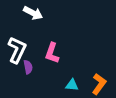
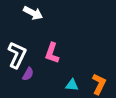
white L-shape: moved 5 px down
purple semicircle: moved 7 px down; rotated 40 degrees clockwise
orange L-shape: rotated 10 degrees counterclockwise
